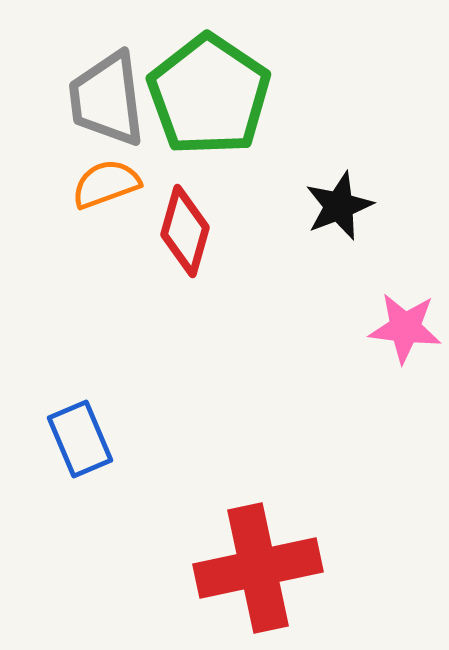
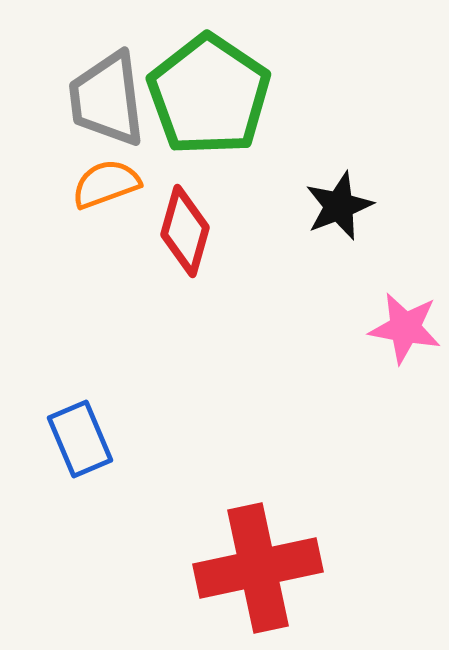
pink star: rotated 4 degrees clockwise
